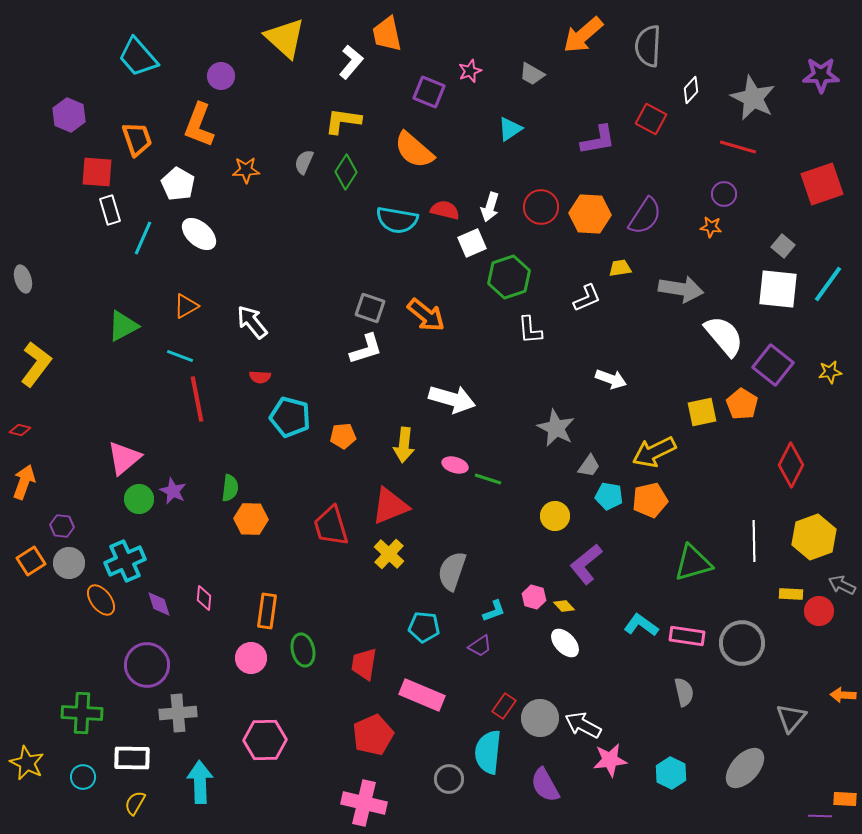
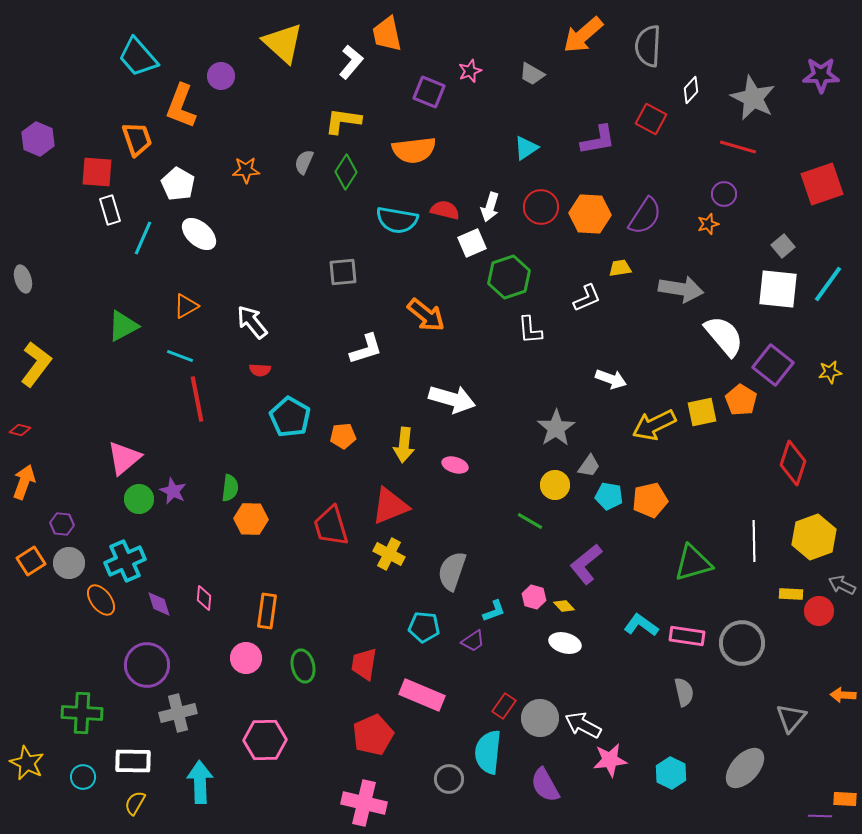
yellow triangle at (285, 38): moved 2 px left, 5 px down
purple hexagon at (69, 115): moved 31 px left, 24 px down
orange L-shape at (199, 125): moved 18 px left, 19 px up
cyan triangle at (510, 129): moved 16 px right, 19 px down
orange semicircle at (414, 150): rotated 48 degrees counterclockwise
orange star at (711, 227): moved 3 px left, 3 px up; rotated 25 degrees counterclockwise
gray square at (783, 246): rotated 10 degrees clockwise
gray square at (370, 308): moved 27 px left, 36 px up; rotated 24 degrees counterclockwise
red semicircle at (260, 377): moved 7 px up
orange pentagon at (742, 404): moved 1 px left, 4 px up
cyan pentagon at (290, 417): rotated 15 degrees clockwise
gray star at (556, 428): rotated 12 degrees clockwise
yellow arrow at (654, 452): moved 27 px up
red diamond at (791, 465): moved 2 px right, 2 px up; rotated 9 degrees counterclockwise
green line at (488, 479): moved 42 px right, 42 px down; rotated 12 degrees clockwise
yellow circle at (555, 516): moved 31 px up
purple hexagon at (62, 526): moved 2 px up
yellow cross at (389, 554): rotated 16 degrees counterclockwise
white ellipse at (565, 643): rotated 32 degrees counterclockwise
purple trapezoid at (480, 646): moved 7 px left, 5 px up
green ellipse at (303, 650): moved 16 px down
pink circle at (251, 658): moved 5 px left
gray cross at (178, 713): rotated 9 degrees counterclockwise
white rectangle at (132, 758): moved 1 px right, 3 px down
